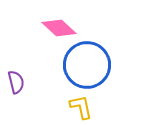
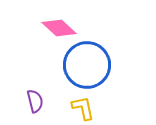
purple semicircle: moved 19 px right, 19 px down
yellow L-shape: moved 2 px right, 1 px down
